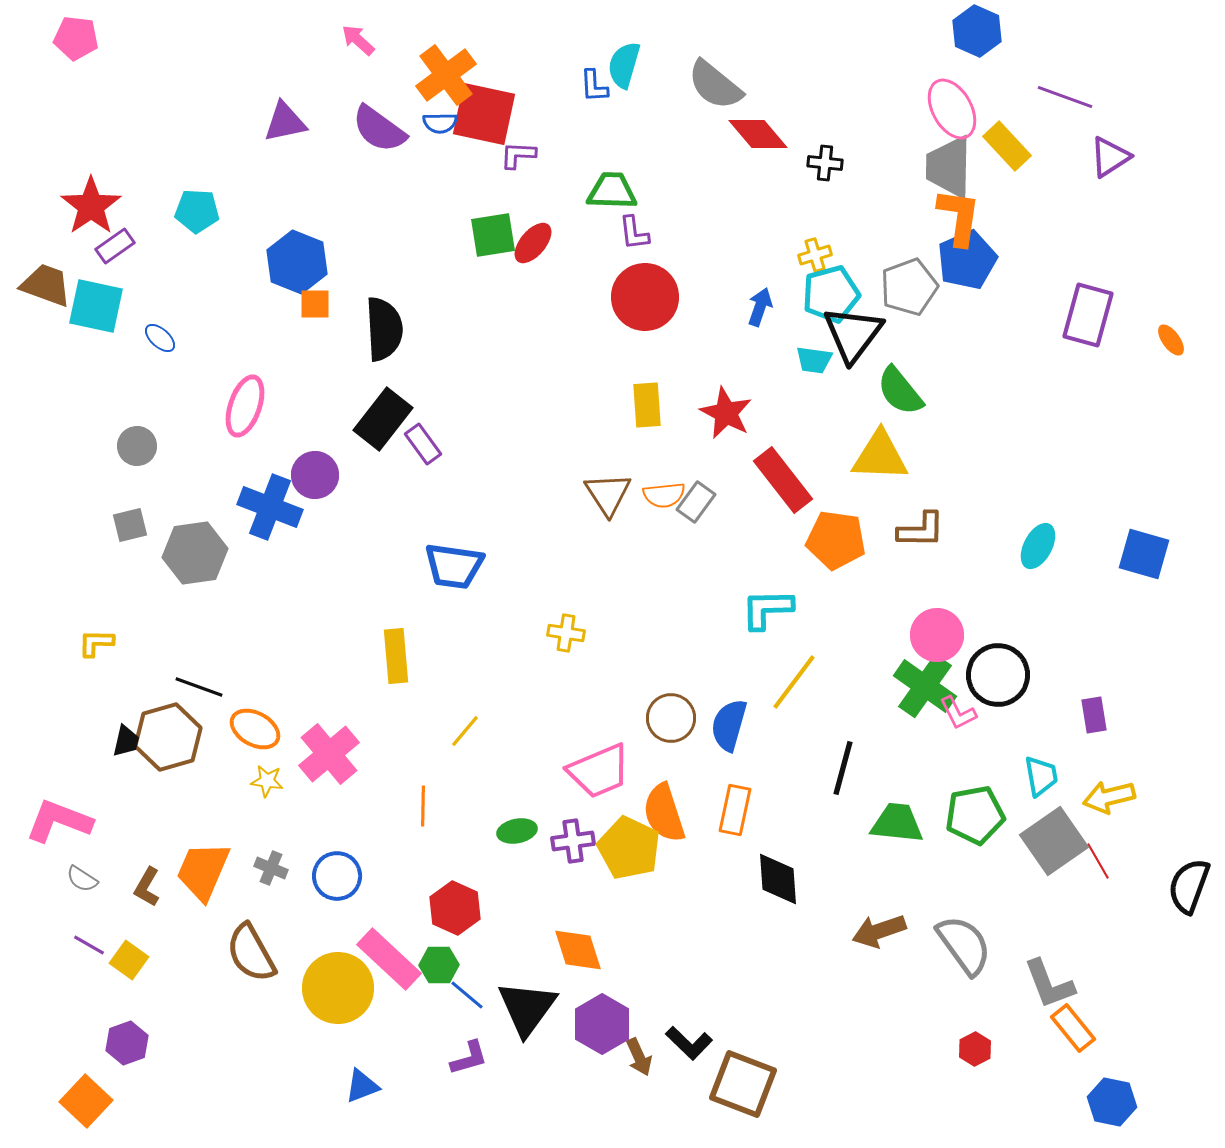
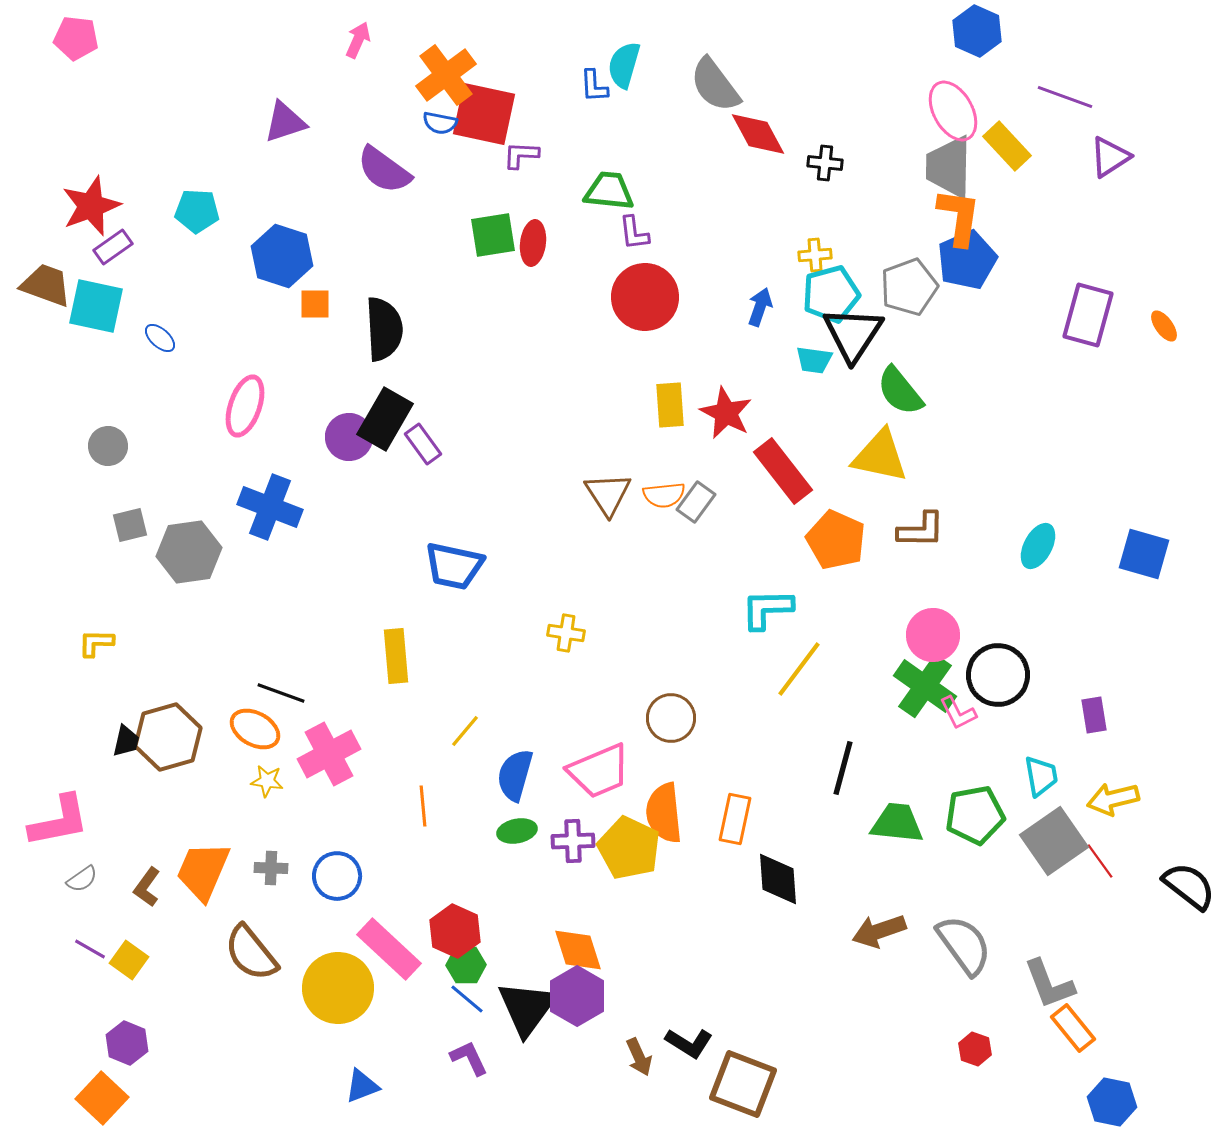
pink arrow at (358, 40): rotated 72 degrees clockwise
gray semicircle at (715, 85): rotated 14 degrees clockwise
pink ellipse at (952, 109): moved 1 px right, 2 px down
purple triangle at (285, 122): rotated 6 degrees counterclockwise
blue semicircle at (440, 123): rotated 12 degrees clockwise
purple semicircle at (379, 129): moved 5 px right, 41 px down
red diamond at (758, 134): rotated 12 degrees clockwise
purple L-shape at (518, 155): moved 3 px right
green trapezoid at (612, 191): moved 3 px left; rotated 4 degrees clockwise
red star at (91, 206): rotated 14 degrees clockwise
red ellipse at (533, 243): rotated 33 degrees counterclockwise
purple rectangle at (115, 246): moved 2 px left, 1 px down
yellow cross at (815, 255): rotated 12 degrees clockwise
blue hexagon at (297, 262): moved 15 px left, 6 px up; rotated 4 degrees counterclockwise
black triangle at (853, 334): rotated 4 degrees counterclockwise
orange ellipse at (1171, 340): moved 7 px left, 14 px up
yellow rectangle at (647, 405): moved 23 px right
black rectangle at (383, 419): moved 2 px right; rotated 8 degrees counterclockwise
gray circle at (137, 446): moved 29 px left
yellow triangle at (880, 456): rotated 10 degrees clockwise
purple circle at (315, 475): moved 34 px right, 38 px up
red rectangle at (783, 480): moved 9 px up
orange pentagon at (836, 540): rotated 16 degrees clockwise
gray hexagon at (195, 553): moved 6 px left, 1 px up
blue trapezoid at (454, 566): rotated 4 degrees clockwise
pink circle at (937, 635): moved 4 px left
yellow line at (794, 682): moved 5 px right, 13 px up
black line at (199, 687): moved 82 px right, 6 px down
blue semicircle at (729, 725): moved 214 px left, 50 px down
pink cross at (329, 754): rotated 12 degrees clockwise
yellow arrow at (1109, 797): moved 4 px right, 2 px down
orange line at (423, 806): rotated 6 degrees counterclockwise
orange rectangle at (735, 810): moved 9 px down
orange semicircle at (664, 813): rotated 12 degrees clockwise
pink L-shape at (59, 821): rotated 148 degrees clockwise
purple cross at (573, 841): rotated 6 degrees clockwise
red line at (1098, 861): moved 2 px right; rotated 6 degrees counterclockwise
gray cross at (271, 868): rotated 20 degrees counterclockwise
gray semicircle at (82, 879): rotated 68 degrees counterclockwise
black semicircle at (1189, 886): rotated 108 degrees clockwise
brown L-shape at (147, 887): rotated 6 degrees clockwise
red hexagon at (455, 908): moved 23 px down
purple line at (89, 945): moved 1 px right, 4 px down
brown semicircle at (251, 953): rotated 10 degrees counterclockwise
pink rectangle at (389, 959): moved 10 px up
green hexagon at (439, 965): moved 27 px right
blue line at (467, 995): moved 4 px down
purple hexagon at (602, 1024): moved 25 px left, 28 px up
purple hexagon at (127, 1043): rotated 18 degrees counterclockwise
black L-shape at (689, 1043): rotated 12 degrees counterclockwise
red hexagon at (975, 1049): rotated 12 degrees counterclockwise
purple L-shape at (469, 1058): rotated 99 degrees counterclockwise
orange square at (86, 1101): moved 16 px right, 3 px up
